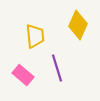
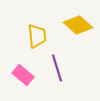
yellow diamond: rotated 72 degrees counterclockwise
yellow trapezoid: moved 2 px right
